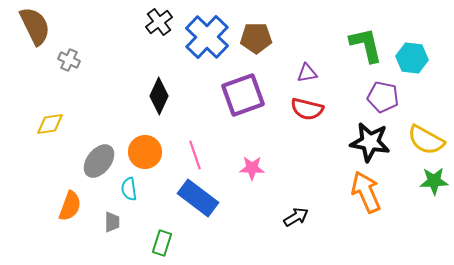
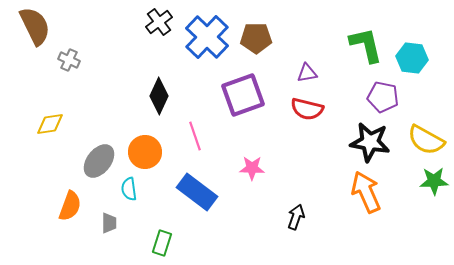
pink line: moved 19 px up
blue rectangle: moved 1 px left, 6 px up
black arrow: rotated 40 degrees counterclockwise
gray trapezoid: moved 3 px left, 1 px down
